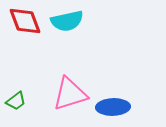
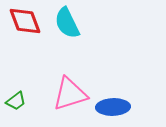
cyan semicircle: moved 2 px down; rotated 76 degrees clockwise
